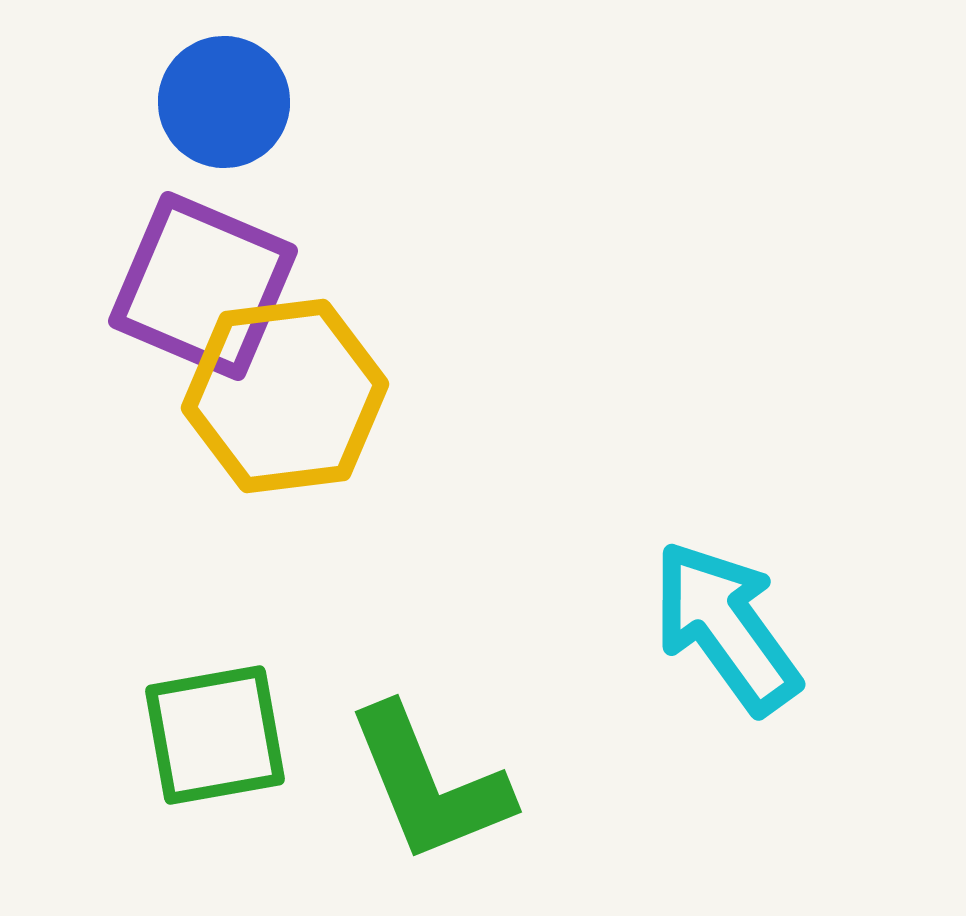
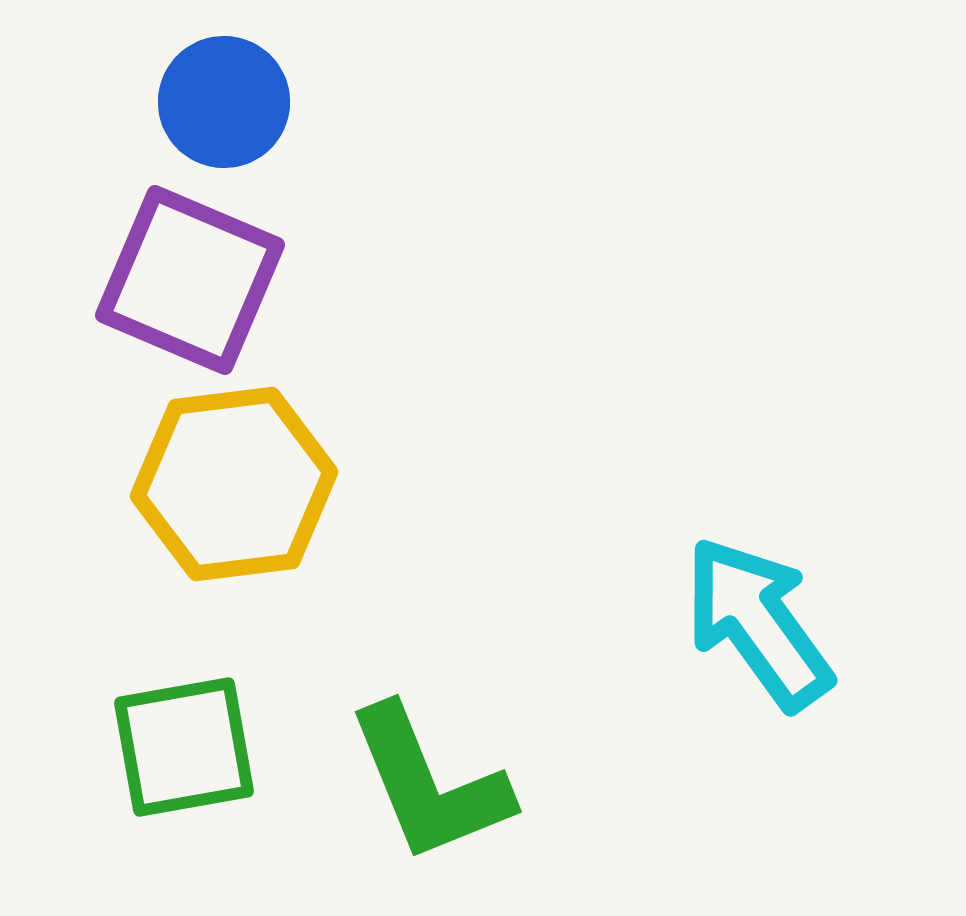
purple square: moved 13 px left, 6 px up
yellow hexagon: moved 51 px left, 88 px down
cyan arrow: moved 32 px right, 4 px up
green square: moved 31 px left, 12 px down
